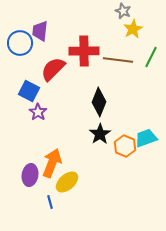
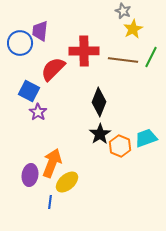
brown line: moved 5 px right
orange hexagon: moved 5 px left
blue line: rotated 24 degrees clockwise
